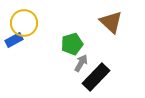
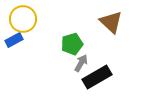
yellow circle: moved 1 px left, 4 px up
black rectangle: moved 1 px right; rotated 16 degrees clockwise
